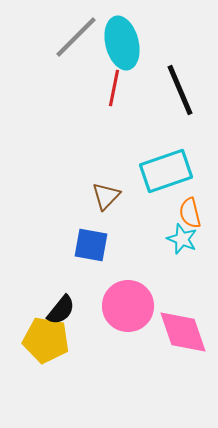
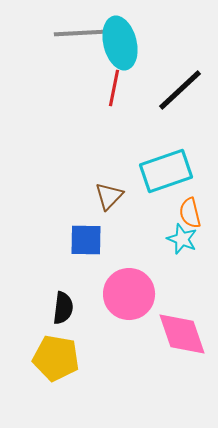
gray line: moved 4 px right, 4 px up; rotated 42 degrees clockwise
cyan ellipse: moved 2 px left
black line: rotated 70 degrees clockwise
brown triangle: moved 3 px right
blue square: moved 5 px left, 5 px up; rotated 9 degrees counterclockwise
pink circle: moved 1 px right, 12 px up
black semicircle: moved 2 px right, 2 px up; rotated 32 degrees counterclockwise
pink diamond: moved 1 px left, 2 px down
yellow pentagon: moved 10 px right, 18 px down
